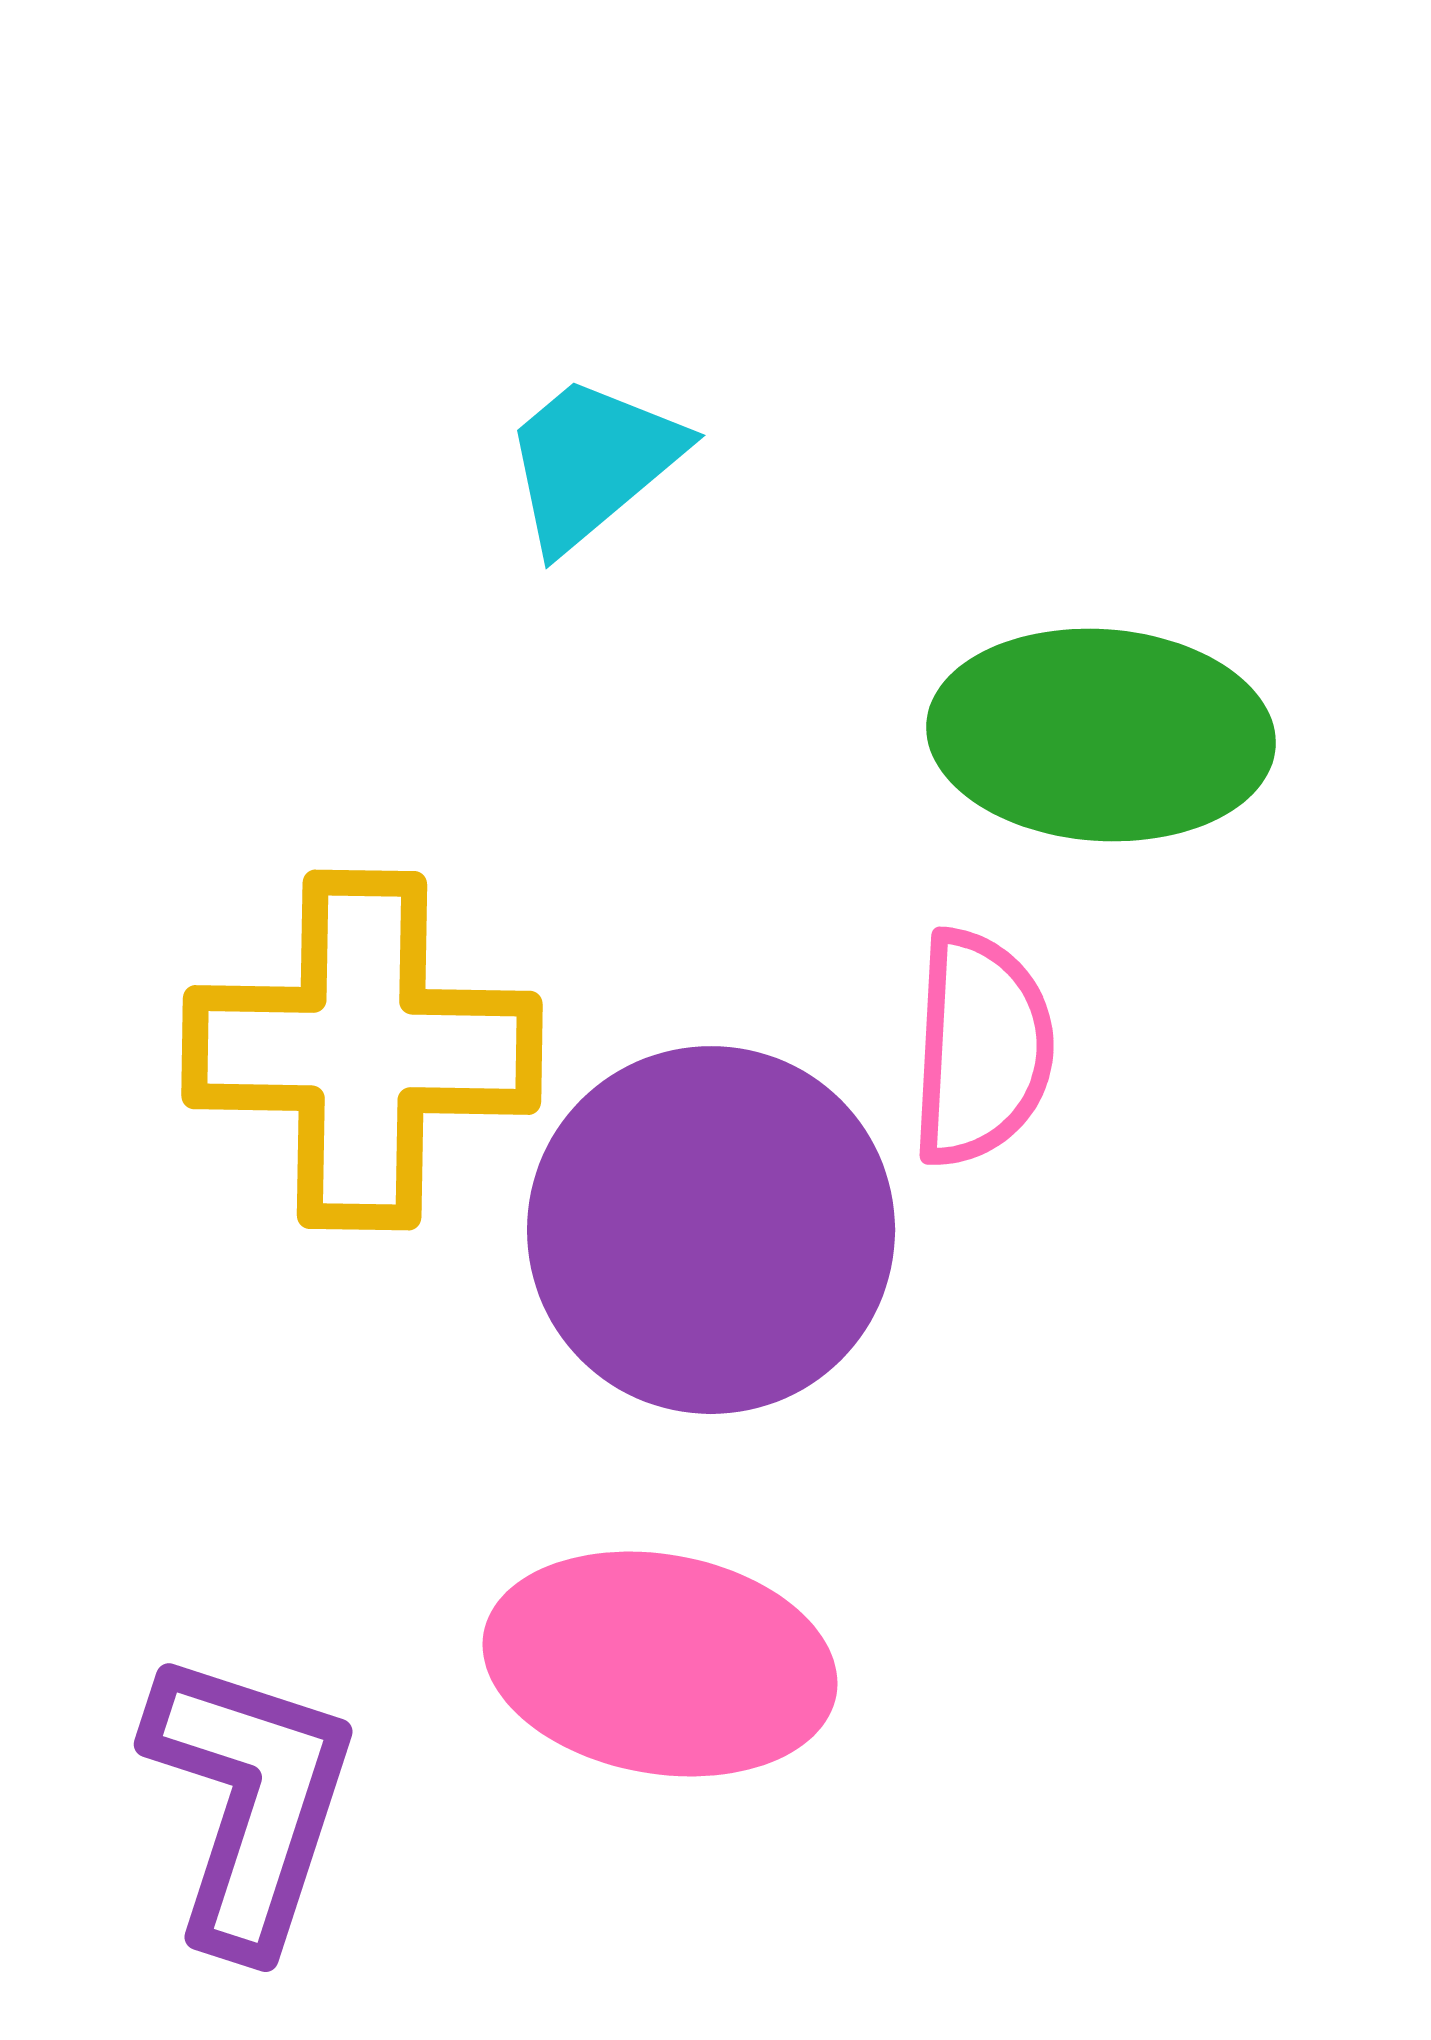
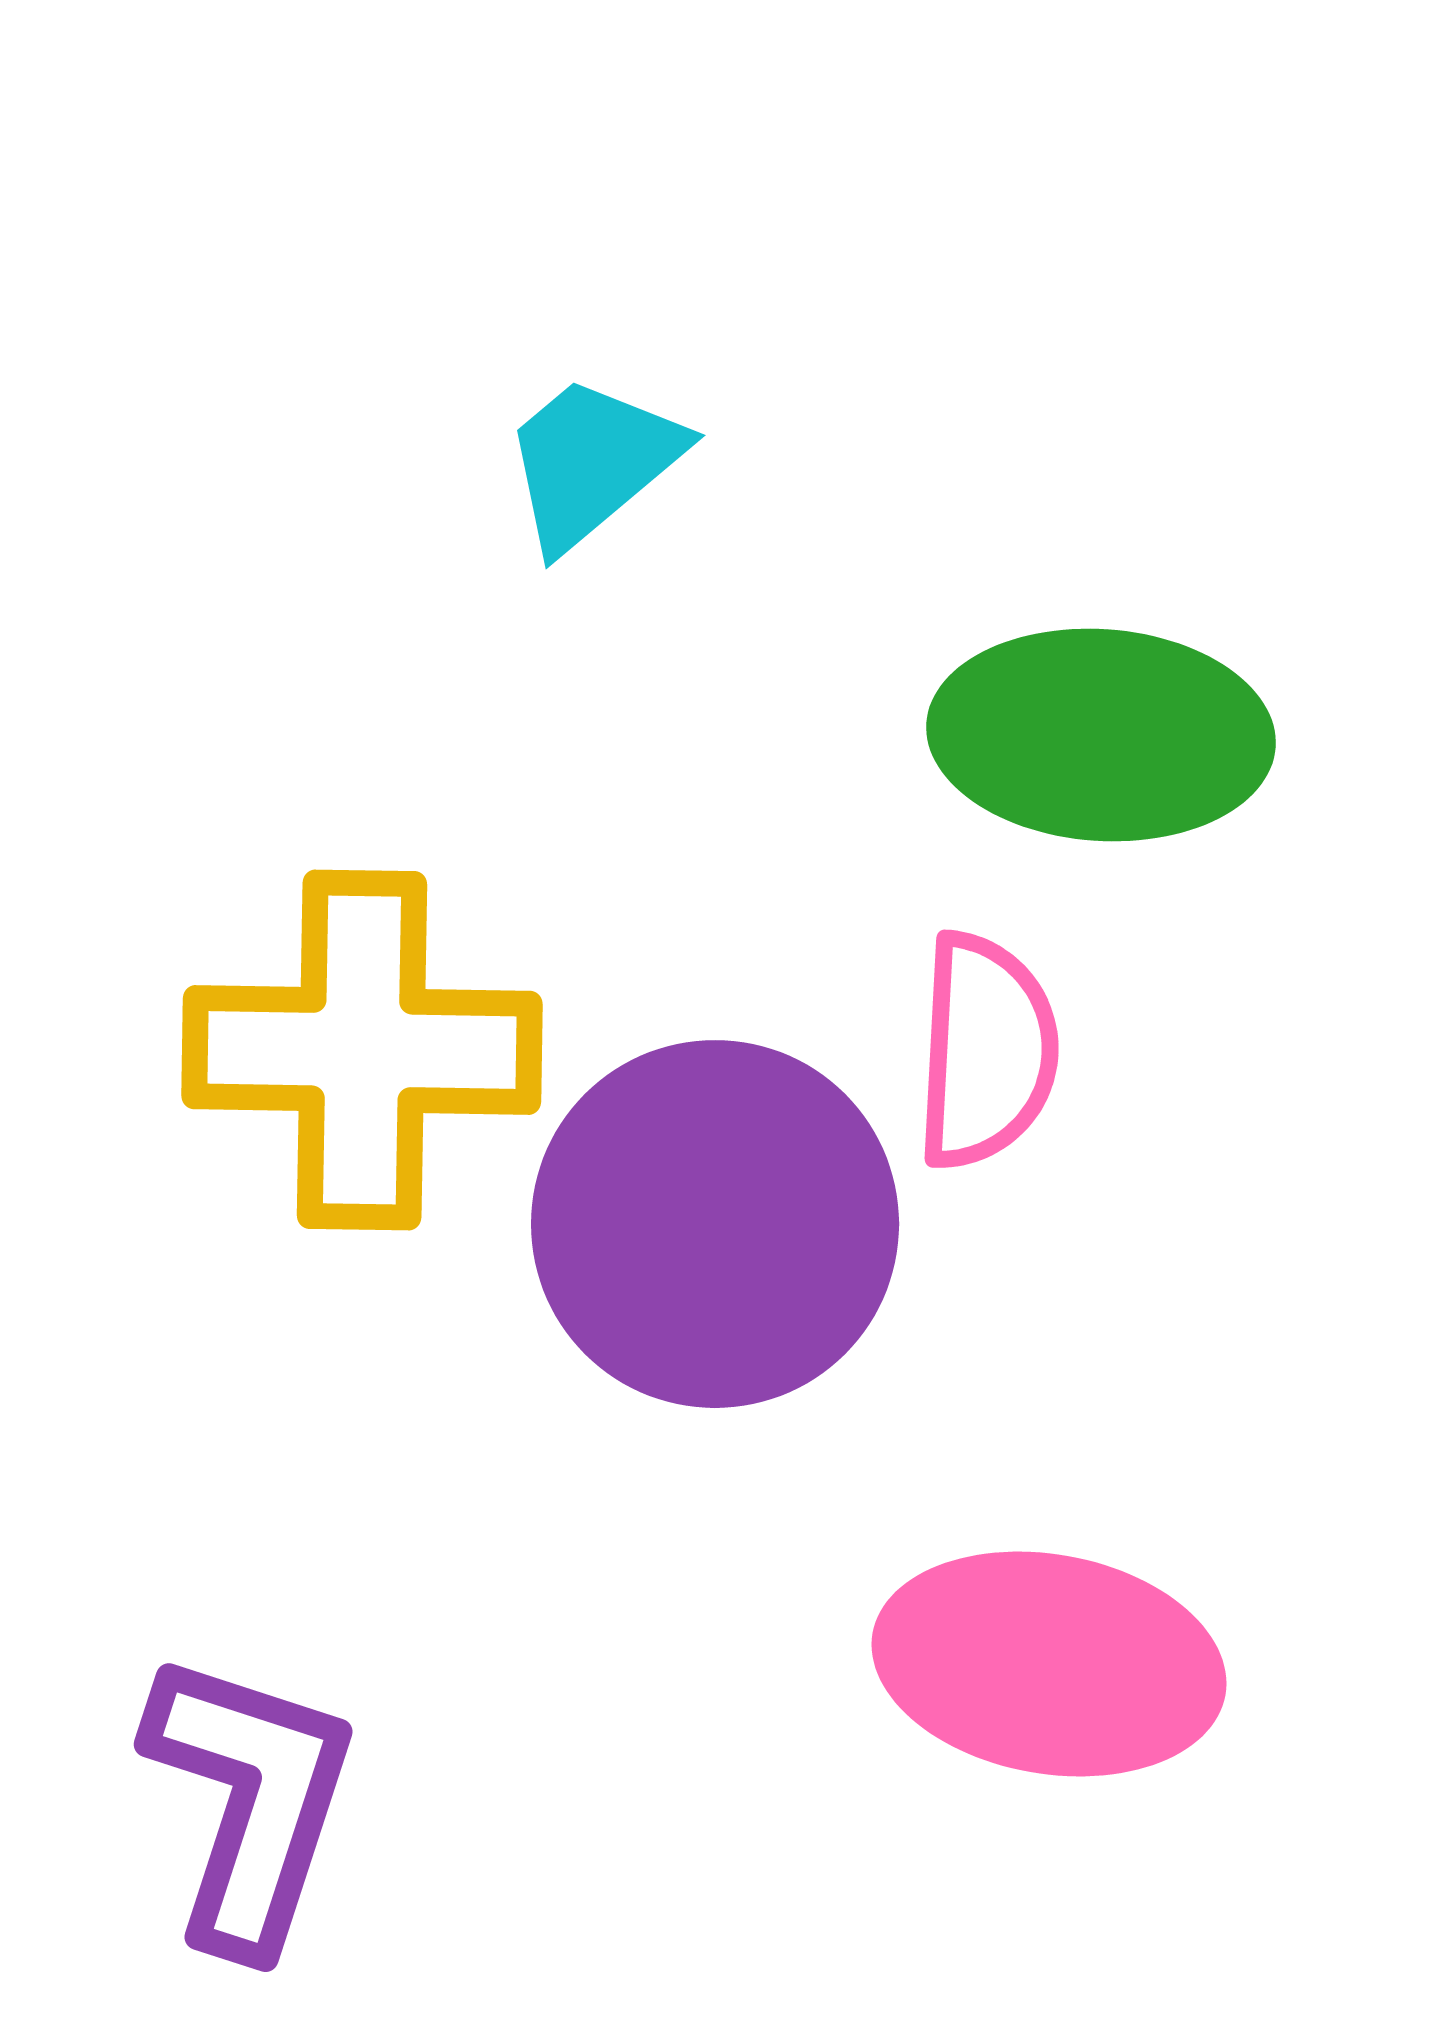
pink semicircle: moved 5 px right, 3 px down
purple circle: moved 4 px right, 6 px up
pink ellipse: moved 389 px right
